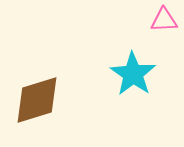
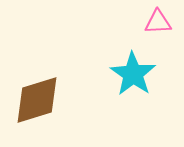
pink triangle: moved 6 px left, 2 px down
